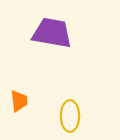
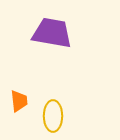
yellow ellipse: moved 17 px left
